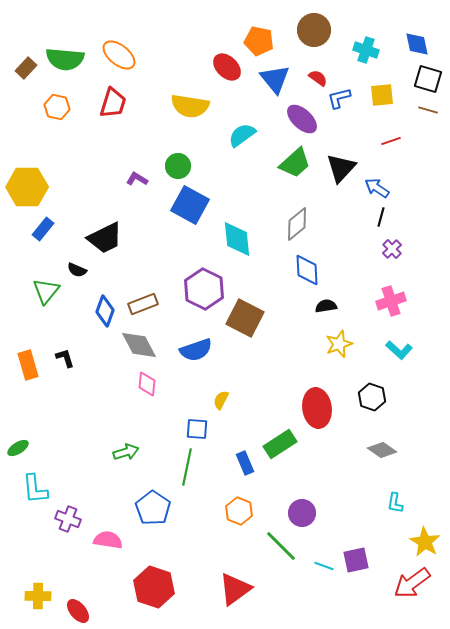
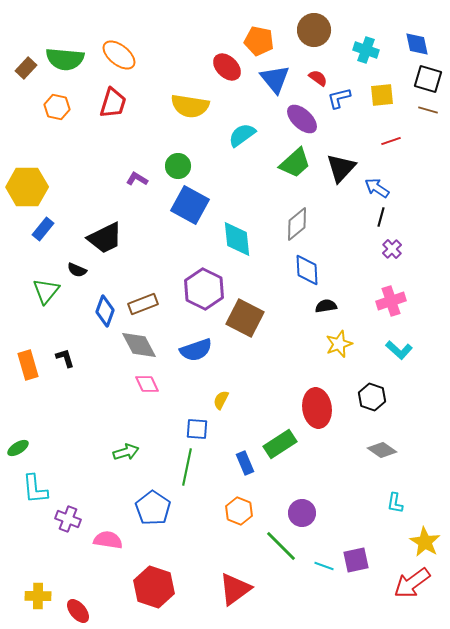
pink diamond at (147, 384): rotated 30 degrees counterclockwise
